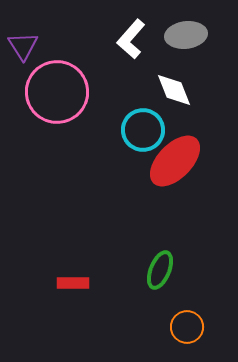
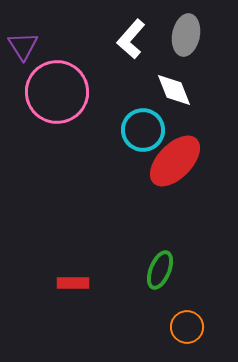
gray ellipse: rotated 72 degrees counterclockwise
